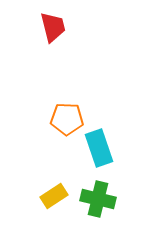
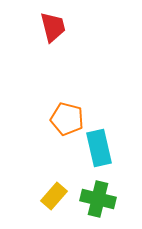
orange pentagon: rotated 12 degrees clockwise
cyan rectangle: rotated 6 degrees clockwise
yellow rectangle: rotated 16 degrees counterclockwise
